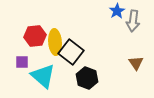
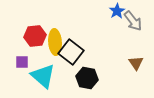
gray arrow: rotated 45 degrees counterclockwise
black hexagon: rotated 10 degrees counterclockwise
